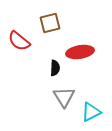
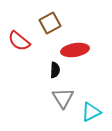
brown square: rotated 15 degrees counterclockwise
red ellipse: moved 5 px left, 2 px up
black semicircle: moved 2 px down
gray triangle: moved 1 px left, 1 px down
